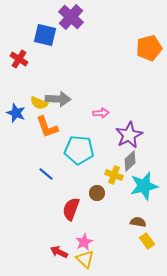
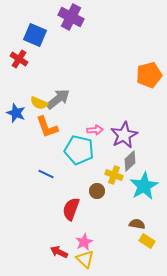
purple cross: rotated 15 degrees counterclockwise
blue square: moved 10 px left; rotated 10 degrees clockwise
orange pentagon: moved 27 px down
gray arrow: rotated 40 degrees counterclockwise
pink arrow: moved 6 px left, 17 px down
purple star: moved 5 px left
cyan pentagon: rotated 8 degrees clockwise
blue line: rotated 14 degrees counterclockwise
cyan star: rotated 16 degrees counterclockwise
brown circle: moved 2 px up
brown semicircle: moved 1 px left, 2 px down
yellow rectangle: rotated 21 degrees counterclockwise
